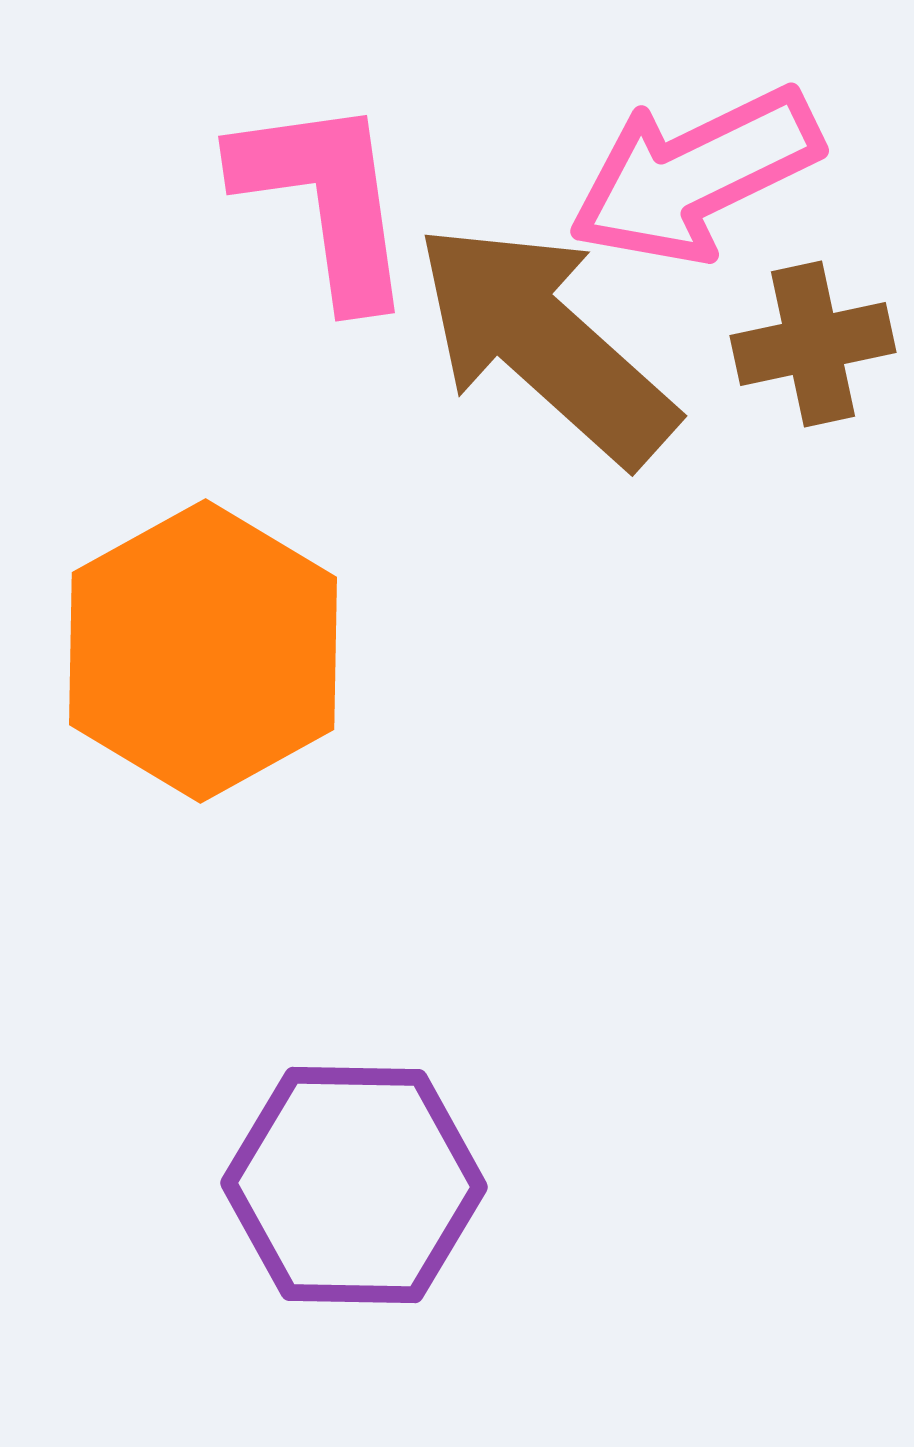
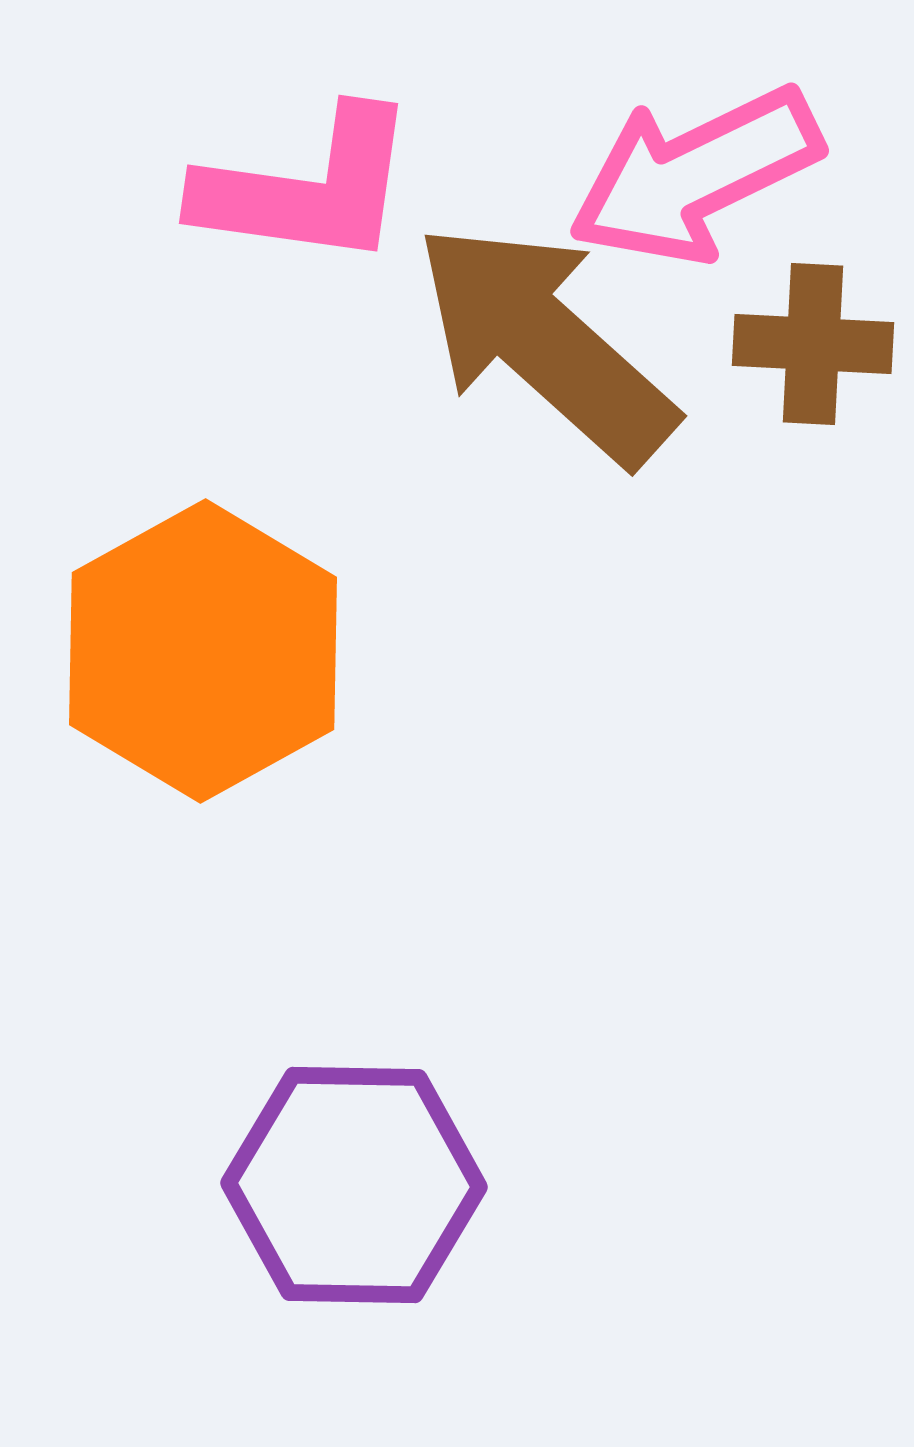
pink L-shape: moved 18 px left, 12 px up; rotated 106 degrees clockwise
brown cross: rotated 15 degrees clockwise
